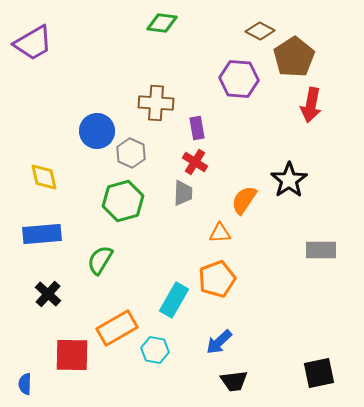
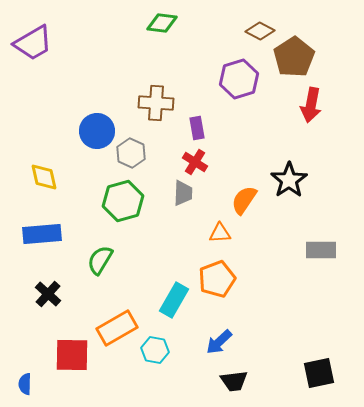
purple hexagon: rotated 21 degrees counterclockwise
